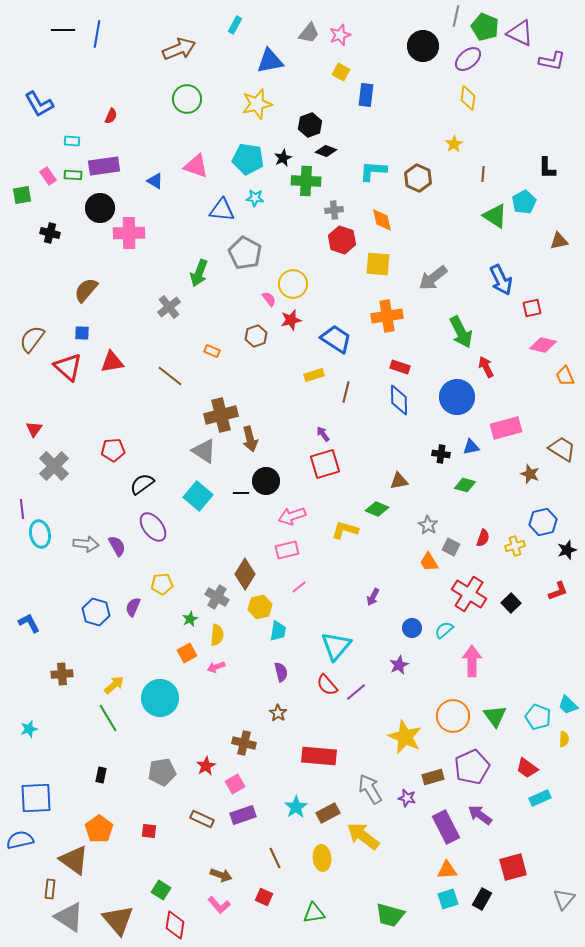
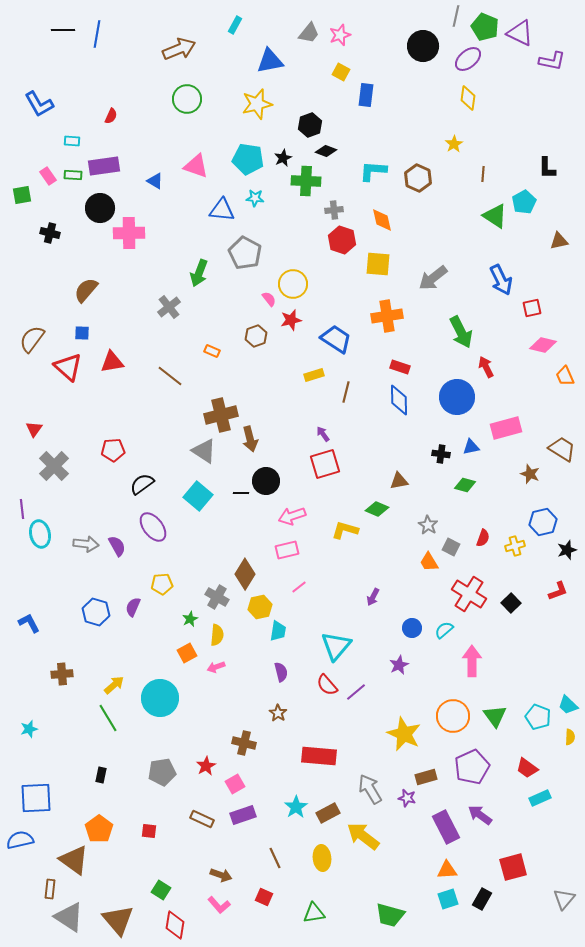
yellow star at (405, 737): moved 1 px left, 3 px up
yellow semicircle at (564, 739): moved 6 px right, 2 px up
brown rectangle at (433, 777): moved 7 px left
